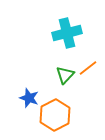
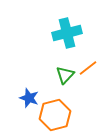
orange hexagon: rotated 12 degrees clockwise
